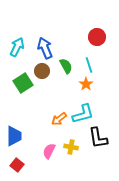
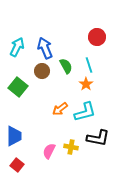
green square: moved 5 px left, 4 px down; rotated 18 degrees counterclockwise
cyan L-shape: moved 2 px right, 2 px up
orange arrow: moved 1 px right, 10 px up
black L-shape: rotated 70 degrees counterclockwise
